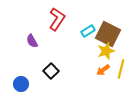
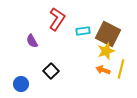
cyan rectangle: moved 5 px left; rotated 24 degrees clockwise
orange arrow: rotated 56 degrees clockwise
